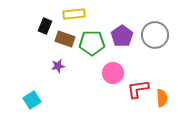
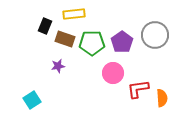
purple pentagon: moved 6 px down
